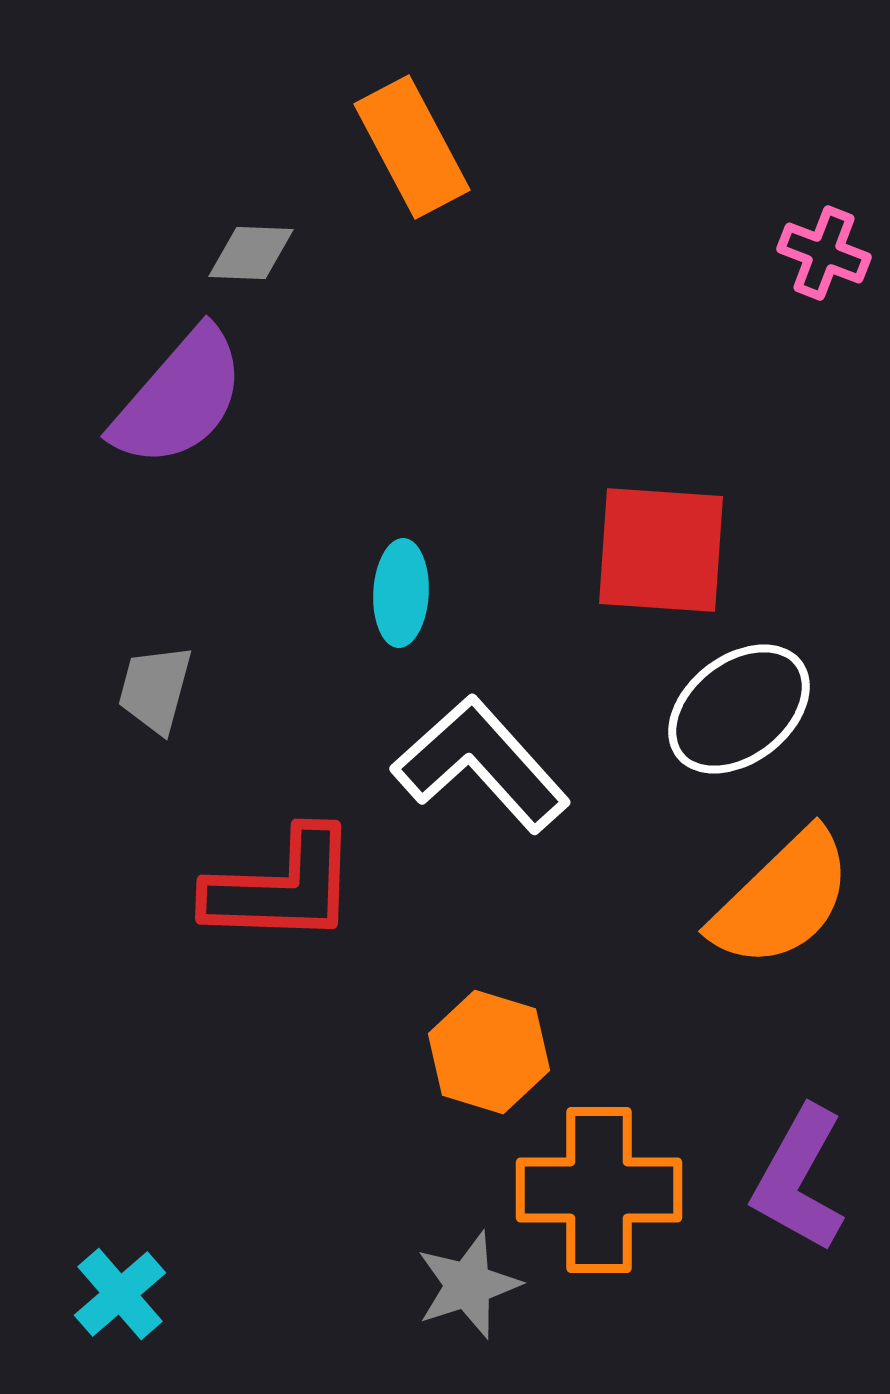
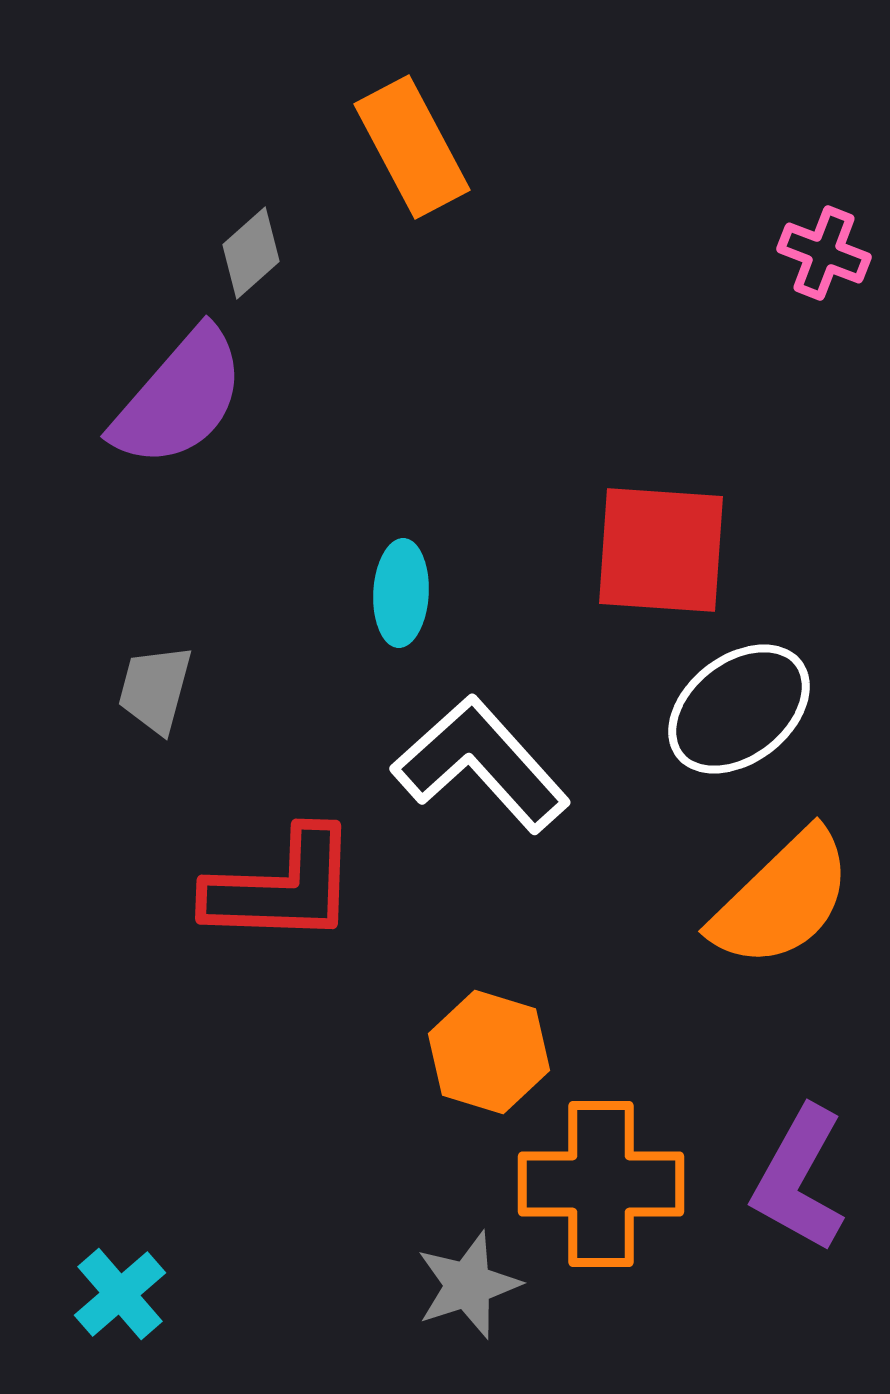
gray diamond: rotated 44 degrees counterclockwise
orange cross: moved 2 px right, 6 px up
